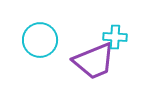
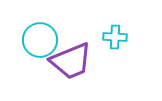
purple trapezoid: moved 23 px left
